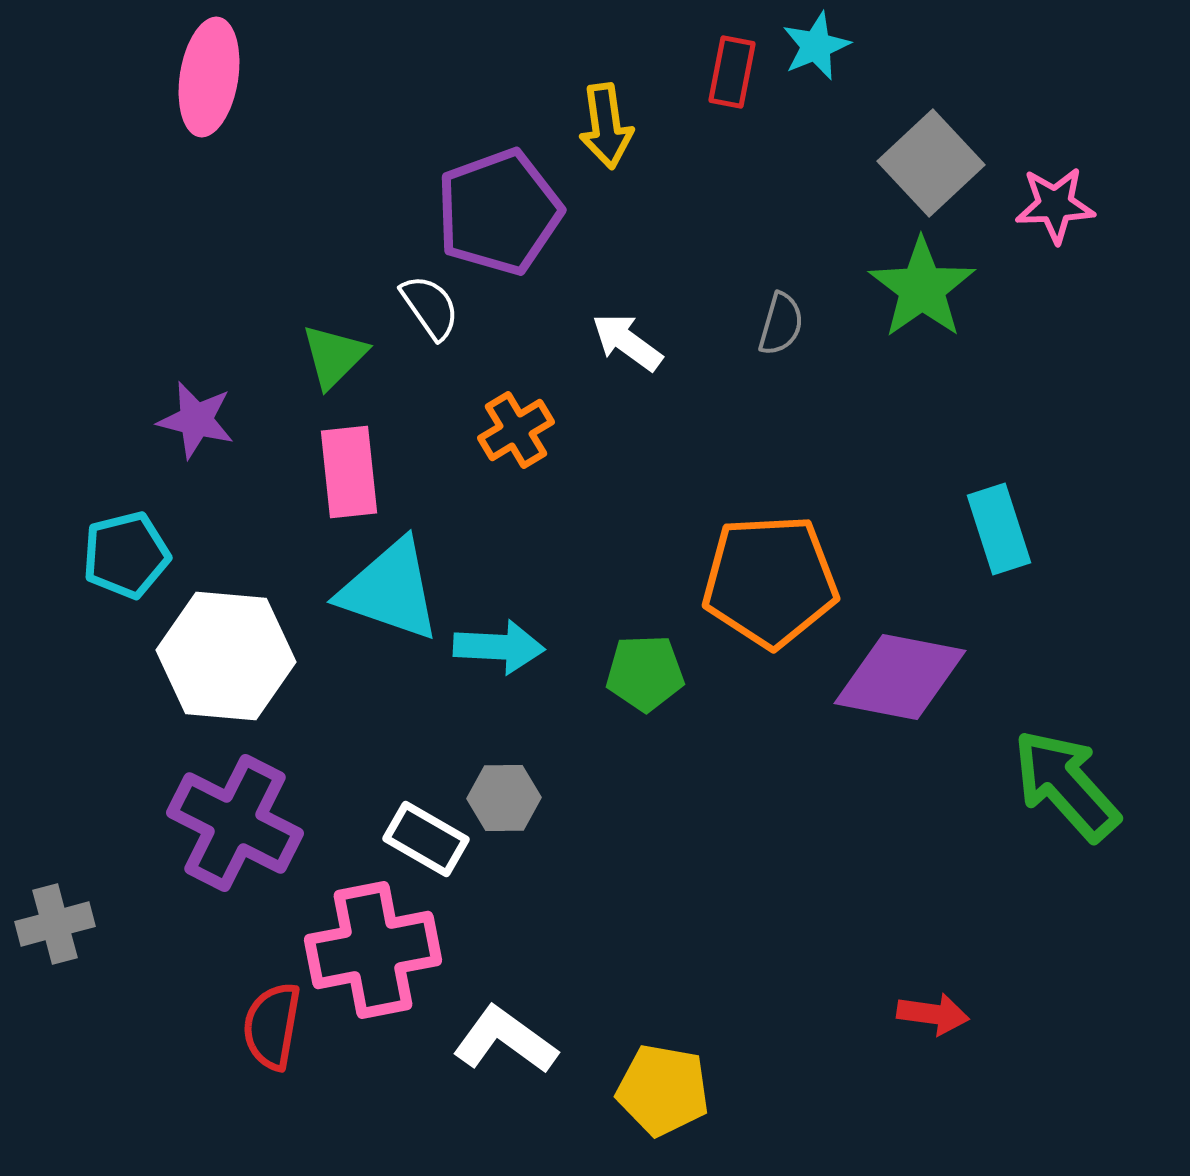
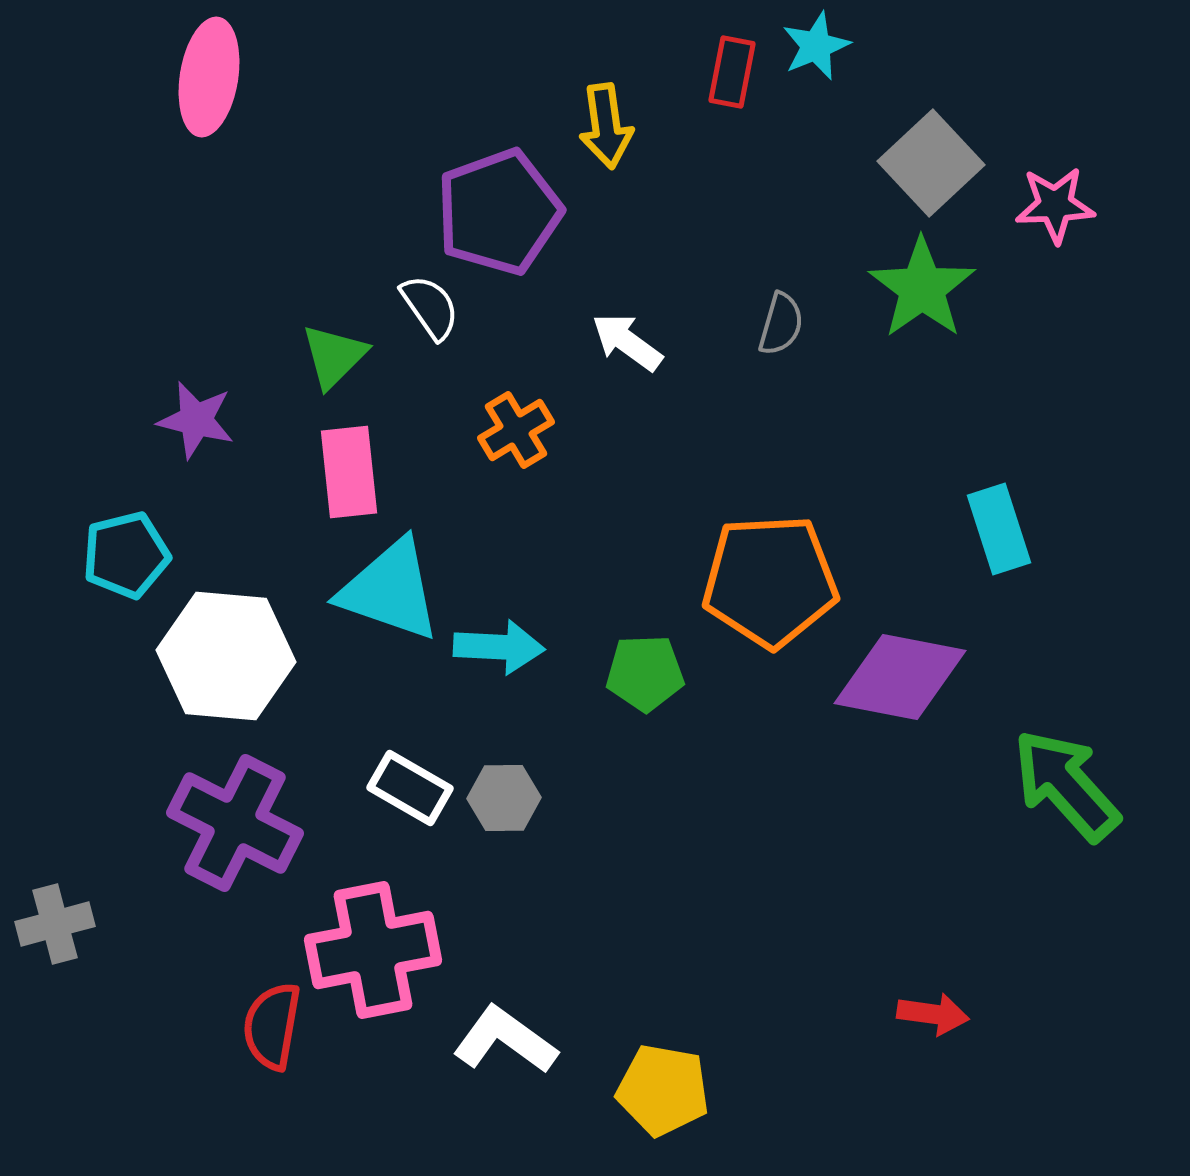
white rectangle: moved 16 px left, 51 px up
